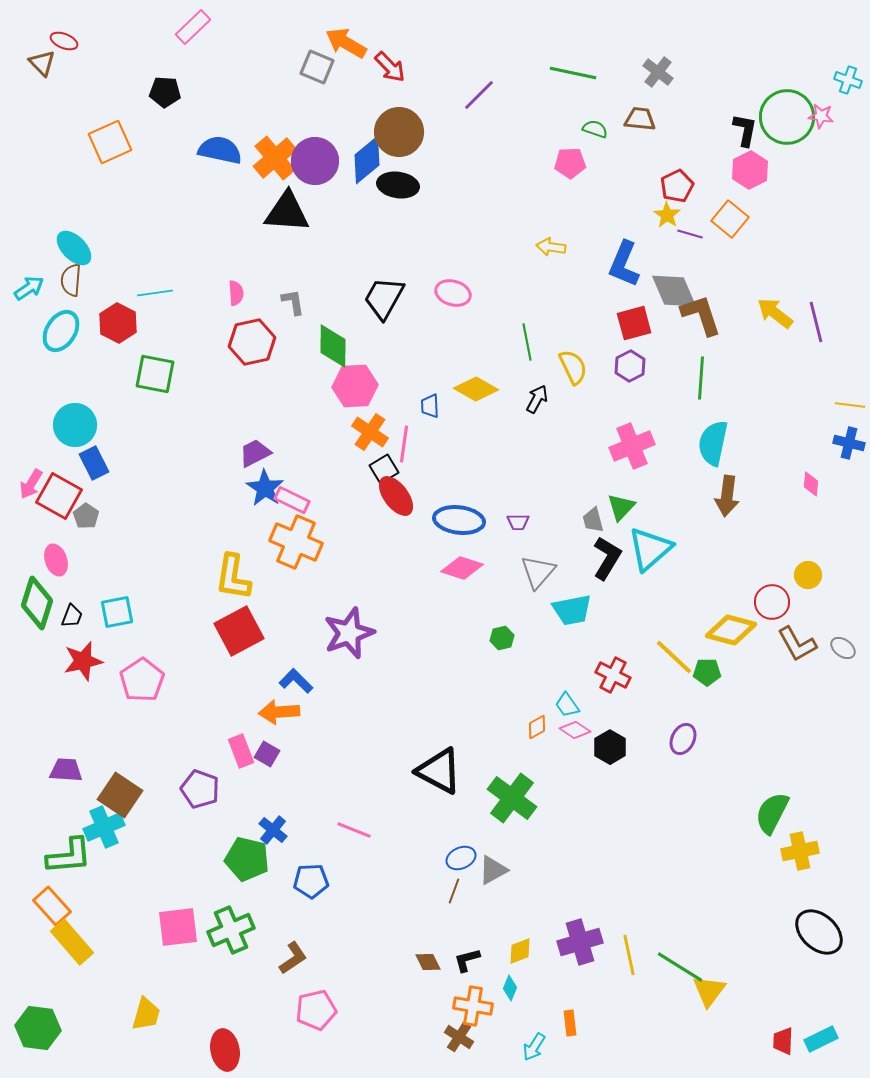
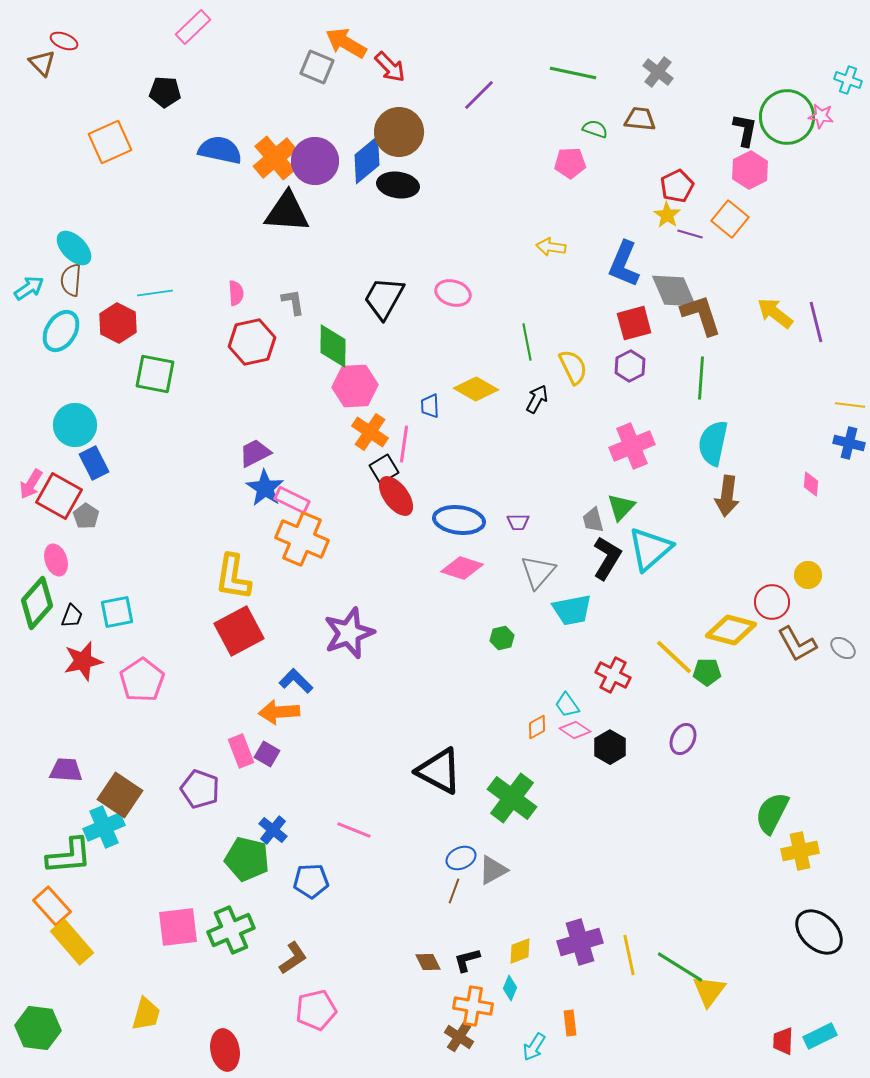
orange cross at (296, 542): moved 6 px right, 3 px up
green diamond at (37, 603): rotated 24 degrees clockwise
cyan rectangle at (821, 1039): moved 1 px left, 3 px up
